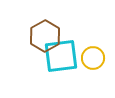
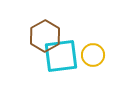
yellow circle: moved 3 px up
